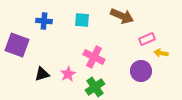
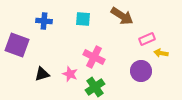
brown arrow: rotated 10 degrees clockwise
cyan square: moved 1 px right, 1 px up
pink star: moved 2 px right; rotated 21 degrees counterclockwise
